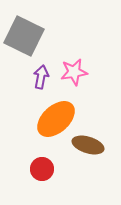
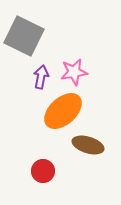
orange ellipse: moved 7 px right, 8 px up
red circle: moved 1 px right, 2 px down
